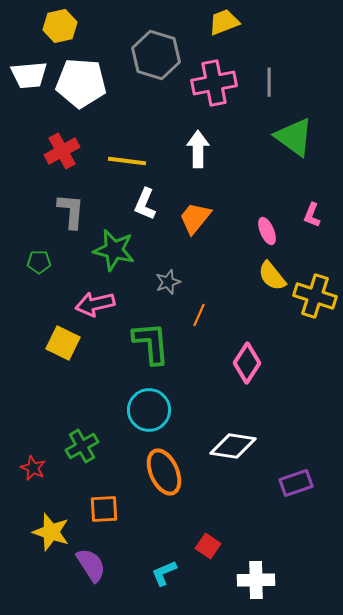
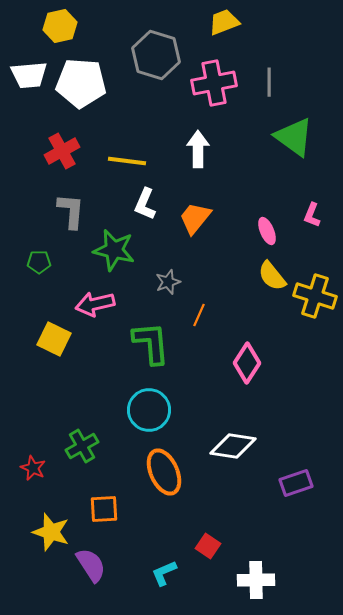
yellow square: moved 9 px left, 4 px up
